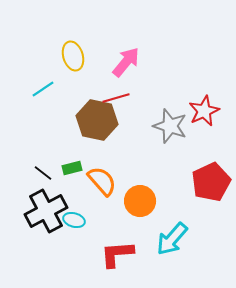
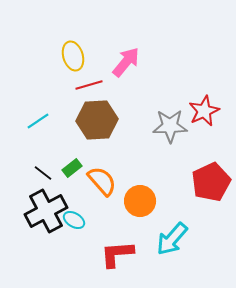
cyan line: moved 5 px left, 32 px down
red line: moved 27 px left, 13 px up
brown hexagon: rotated 15 degrees counterclockwise
gray star: rotated 20 degrees counterclockwise
green rectangle: rotated 24 degrees counterclockwise
cyan ellipse: rotated 15 degrees clockwise
